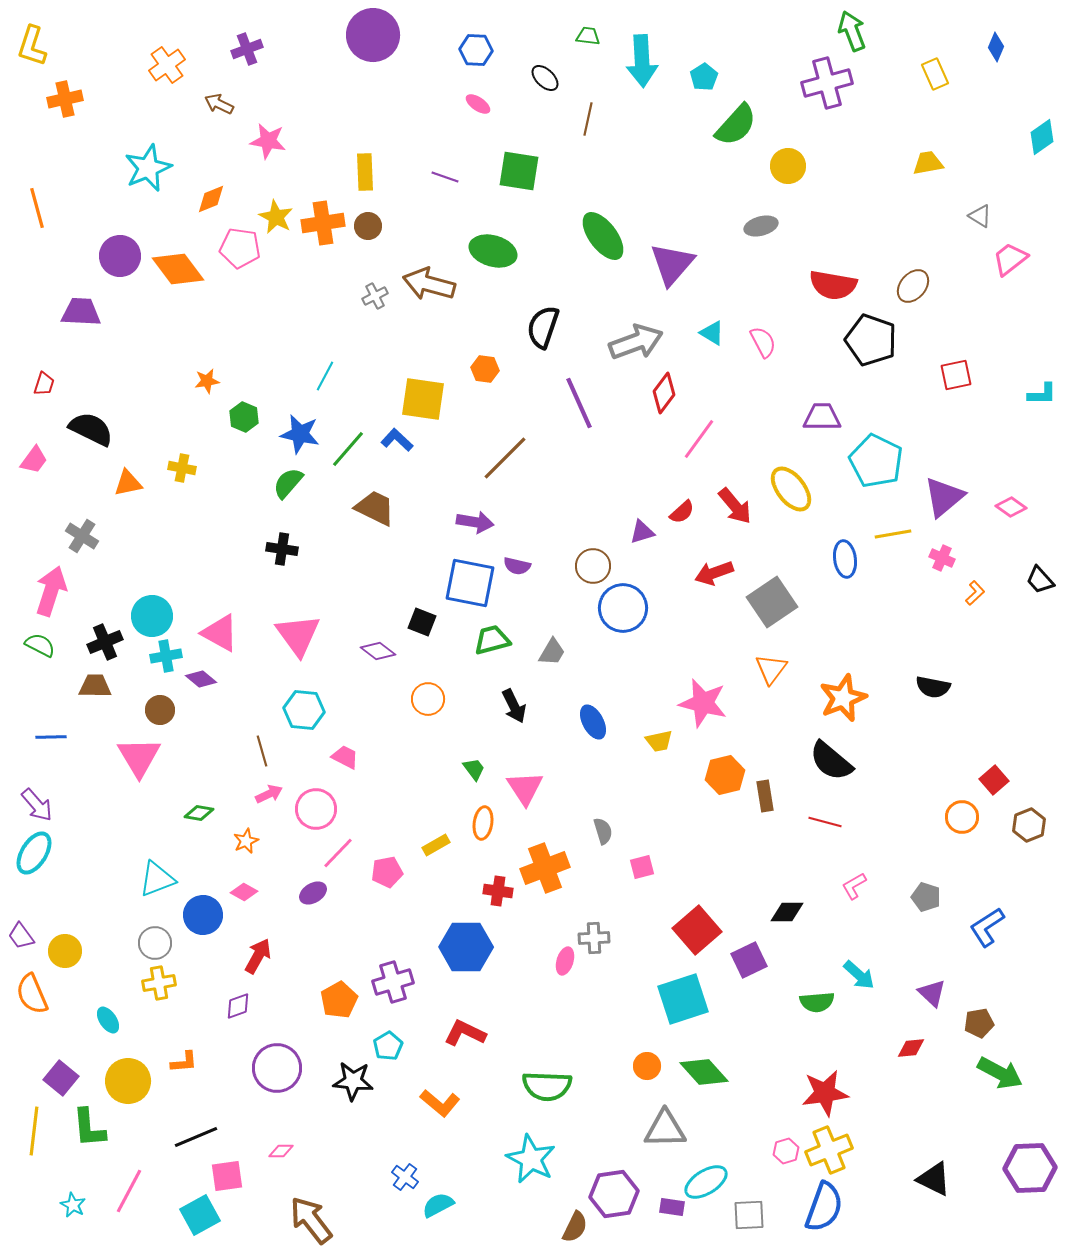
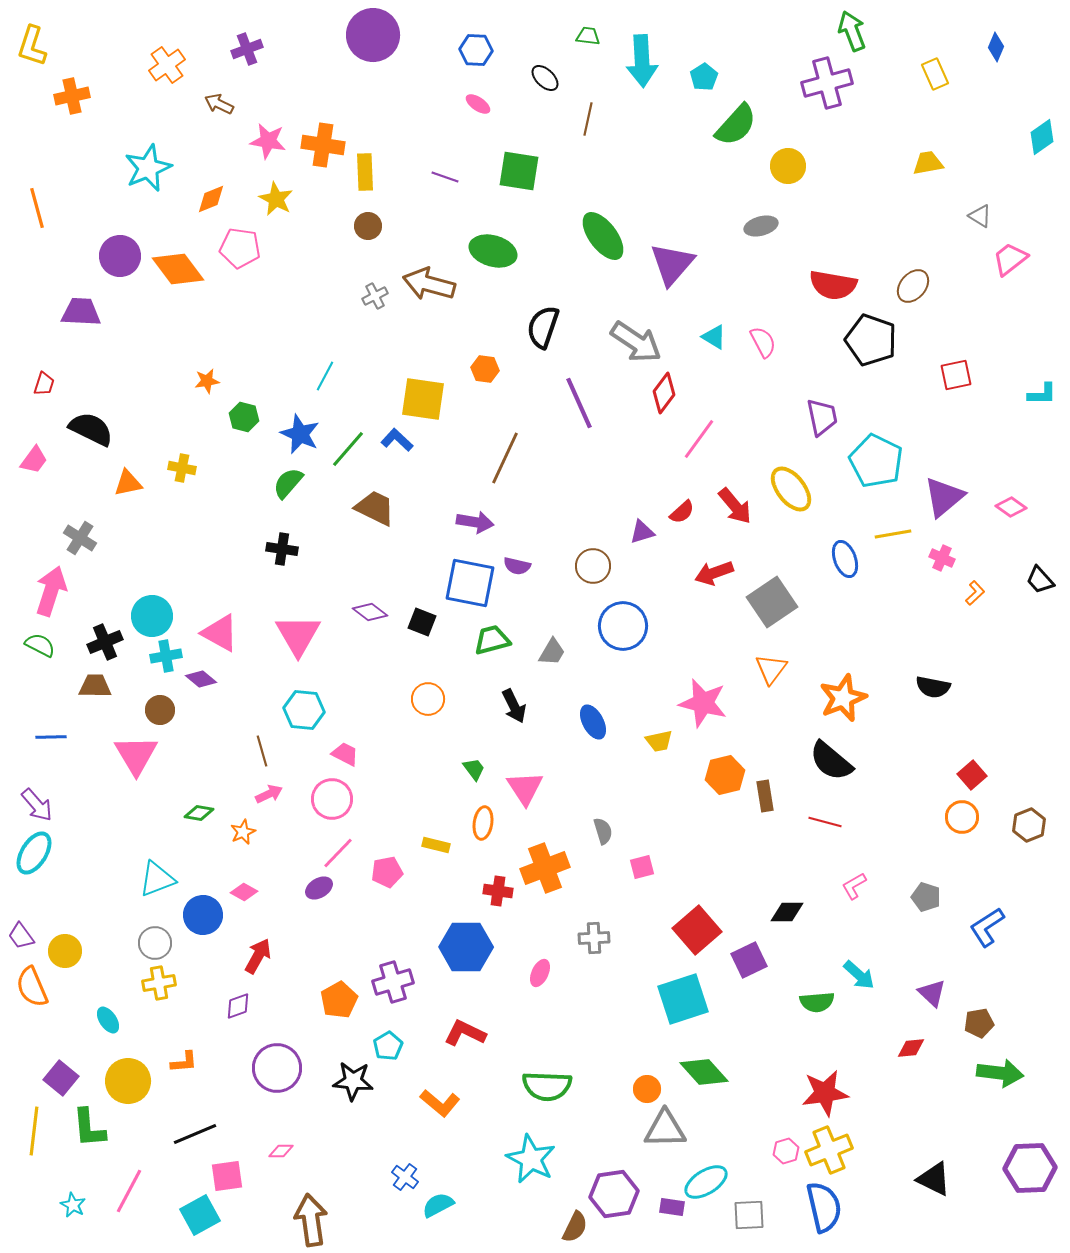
orange cross at (65, 99): moved 7 px right, 3 px up
yellow star at (276, 217): moved 18 px up
orange cross at (323, 223): moved 78 px up; rotated 18 degrees clockwise
cyan triangle at (712, 333): moved 2 px right, 4 px down
gray arrow at (636, 342): rotated 54 degrees clockwise
green hexagon at (244, 417): rotated 8 degrees counterclockwise
purple trapezoid at (822, 417): rotated 78 degrees clockwise
blue star at (300, 434): rotated 12 degrees clockwise
brown line at (505, 458): rotated 20 degrees counterclockwise
gray cross at (82, 536): moved 2 px left, 2 px down
blue ellipse at (845, 559): rotated 12 degrees counterclockwise
blue circle at (623, 608): moved 18 px down
pink triangle at (298, 635): rotated 6 degrees clockwise
purple diamond at (378, 651): moved 8 px left, 39 px up
pink triangle at (139, 757): moved 3 px left, 2 px up
pink trapezoid at (345, 757): moved 3 px up
red square at (994, 780): moved 22 px left, 5 px up
pink circle at (316, 809): moved 16 px right, 10 px up
orange star at (246, 841): moved 3 px left, 9 px up
yellow rectangle at (436, 845): rotated 44 degrees clockwise
purple ellipse at (313, 893): moved 6 px right, 5 px up
pink ellipse at (565, 961): moved 25 px left, 12 px down; rotated 8 degrees clockwise
orange semicircle at (32, 994): moved 7 px up
orange circle at (647, 1066): moved 23 px down
green arrow at (1000, 1073): rotated 21 degrees counterclockwise
black line at (196, 1137): moved 1 px left, 3 px up
blue semicircle at (824, 1207): rotated 33 degrees counterclockwise
brown arrow at (311, 1220): rotated 30 degrees clockwise
